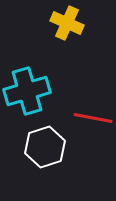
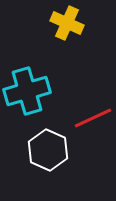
red line: rotated 36 degrees counterclockwise
white hexagon: moved 3 px right, 3 px down; rotated 18 degrees counterclockwise
